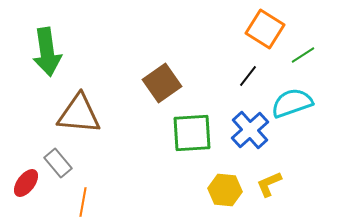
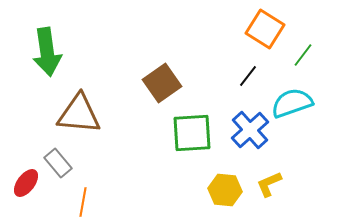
green line: rotated 20 degrees counterclockwise
